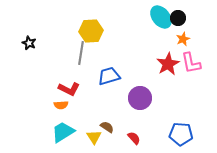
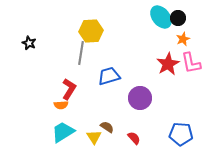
red L-shape: rotated 85 degrees counterclockwise
